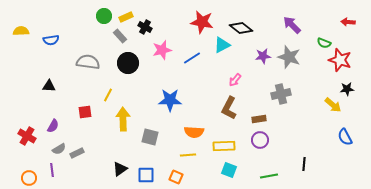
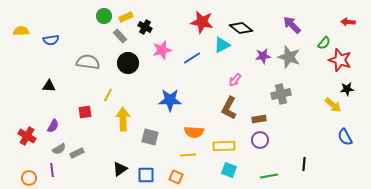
green semicircle at (324, 43): rotated 72 degrees counterclockwise
